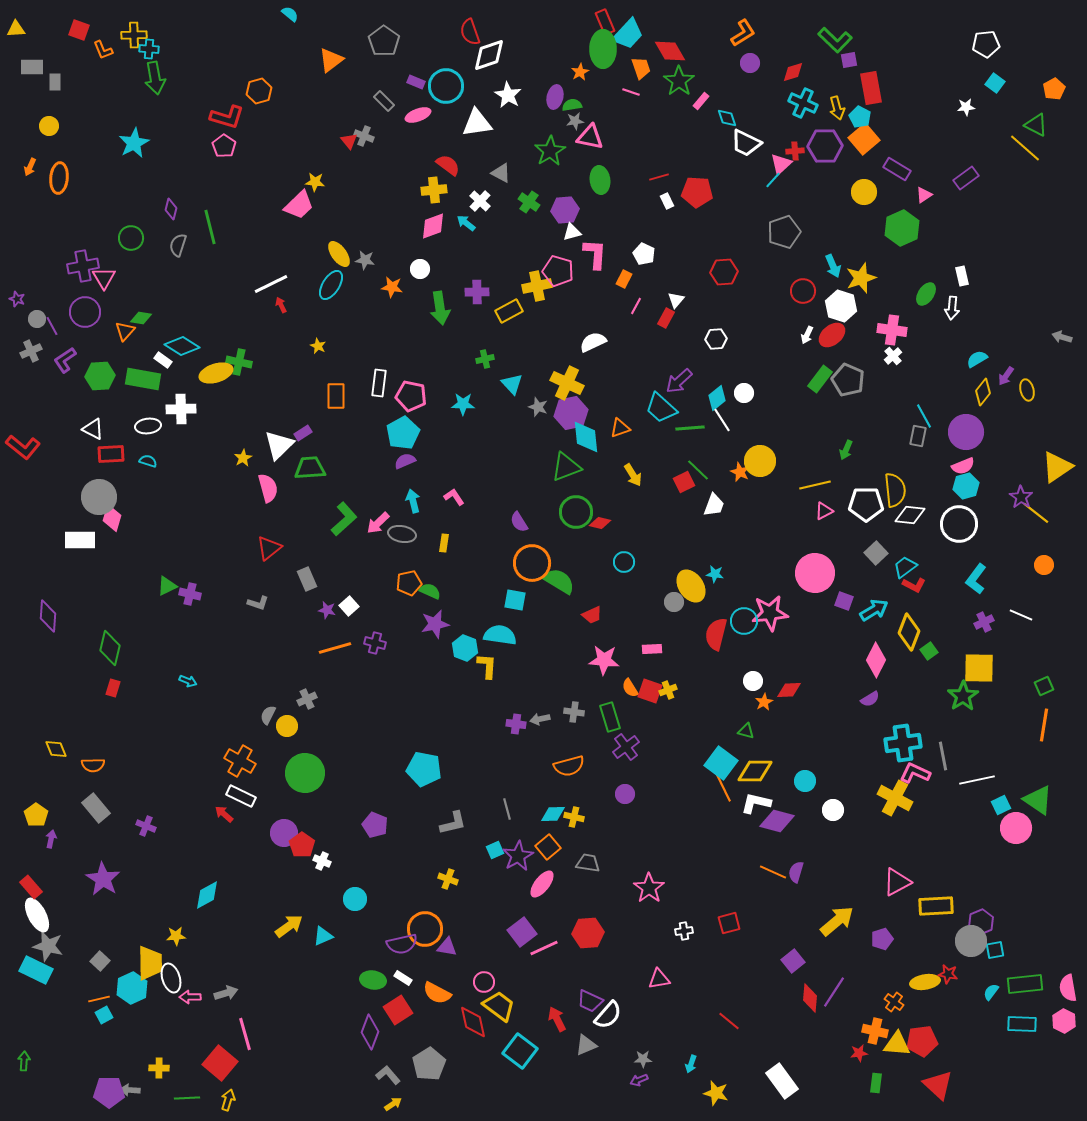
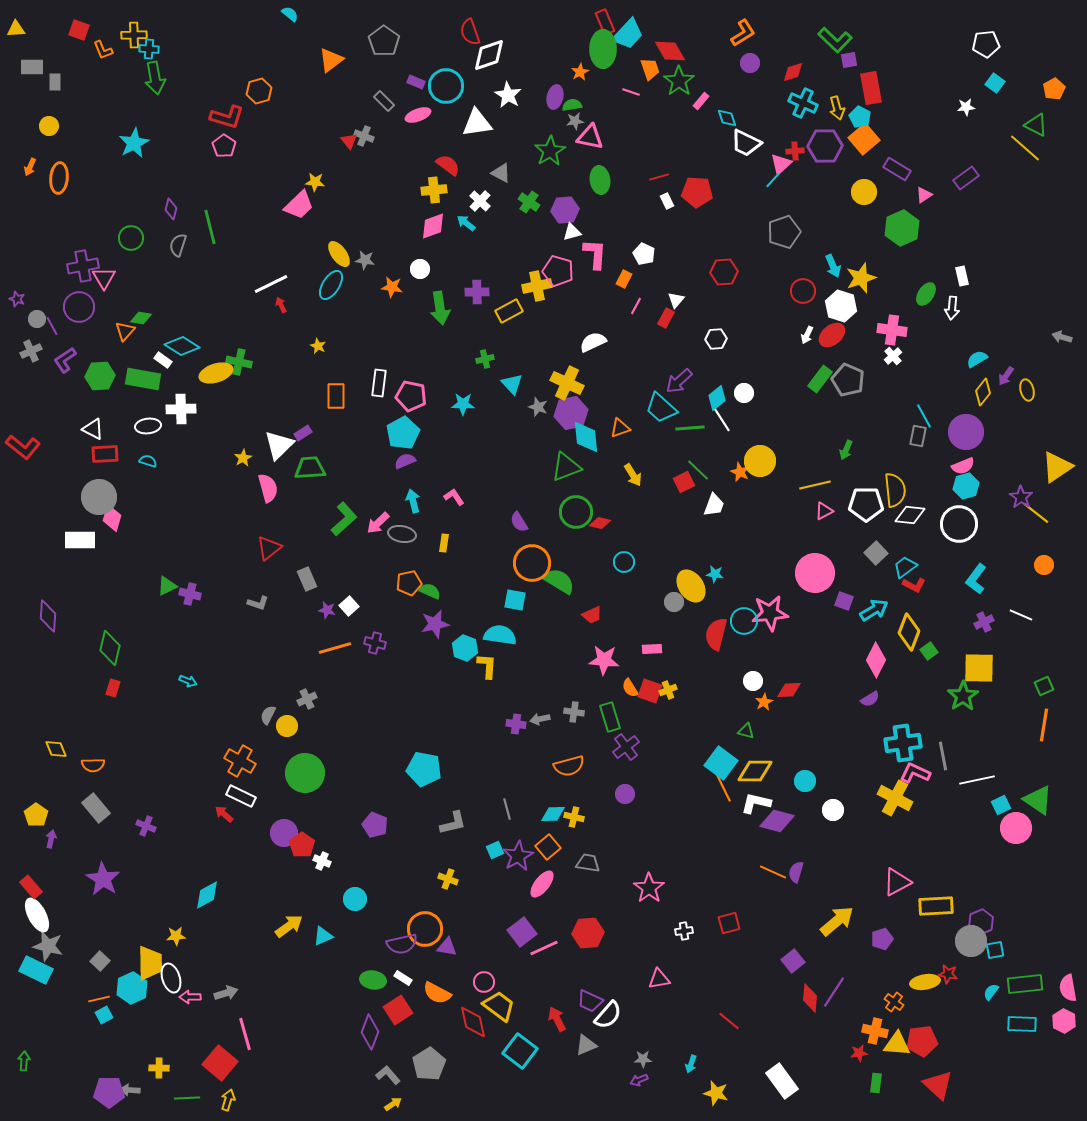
orange trapezoid at (641, 68): moved 9 px right, 1 px down
purple circle at (85, 312): moved 6 px left, 5 px up
red rectangle at (111, 454): moved 6 px left
